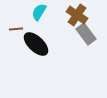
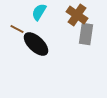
brown line: moved 1 px right; rotated 32 degrees clockwise
gray rectangle: rotated 45 degrees clockwise
